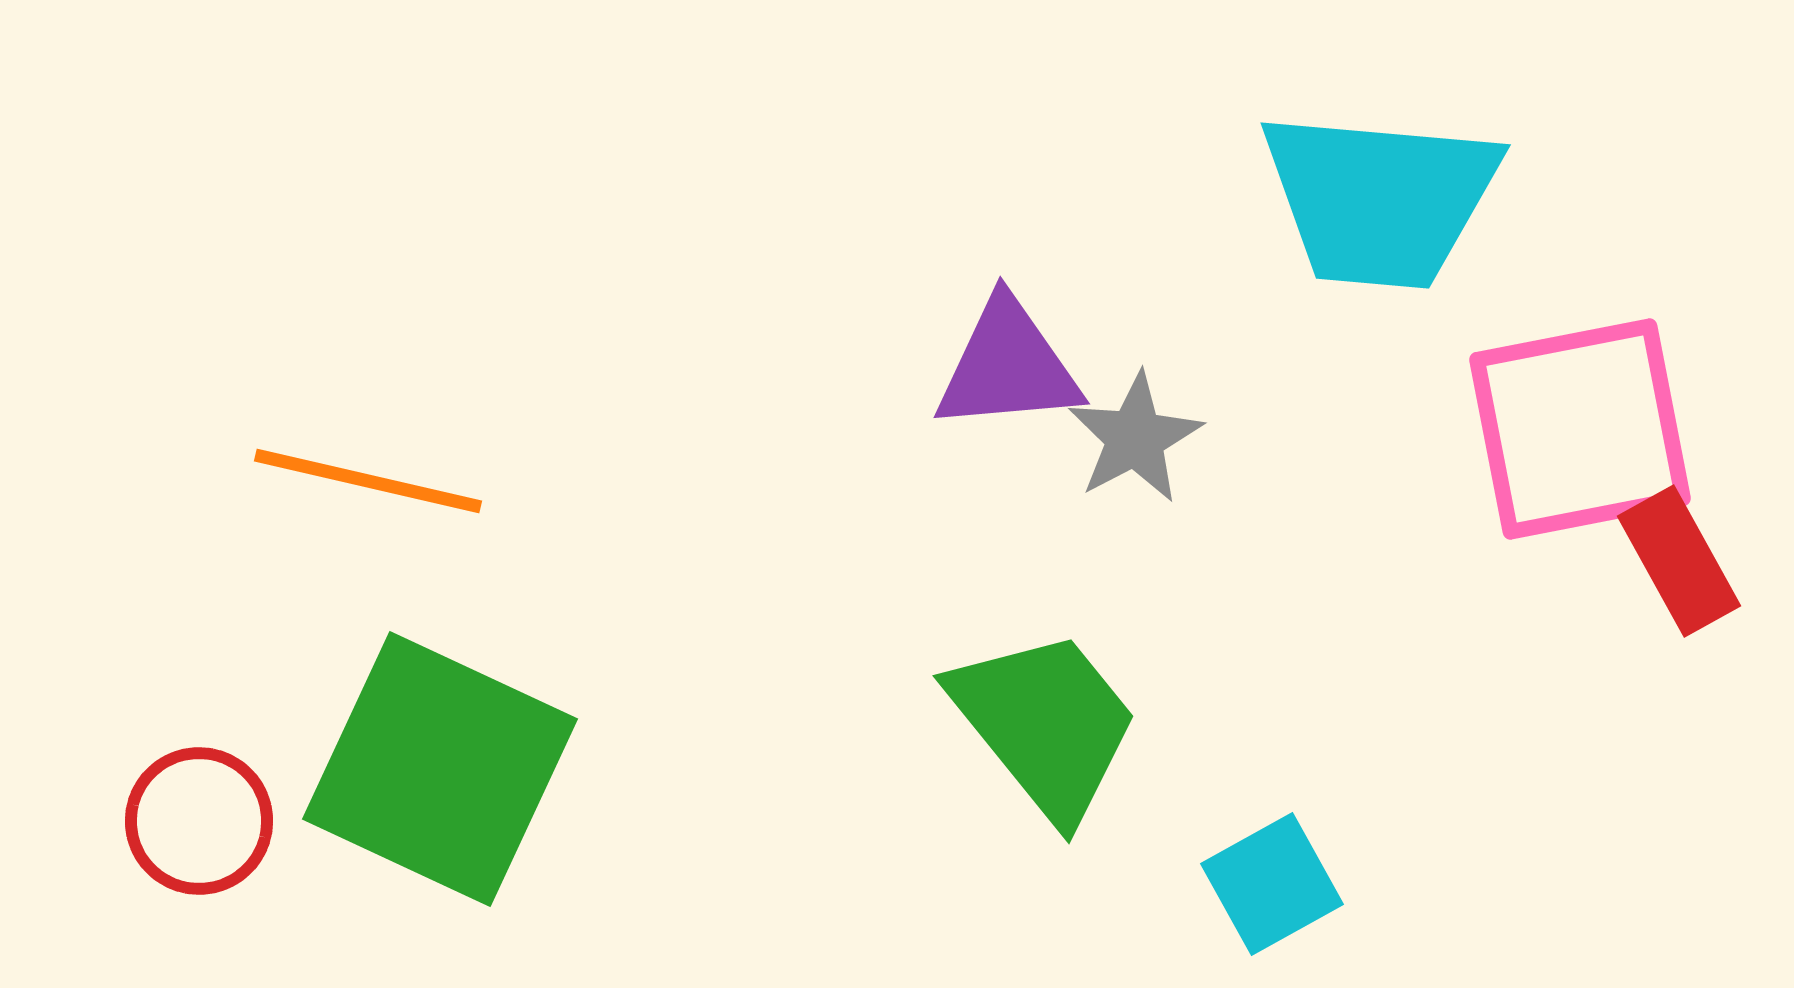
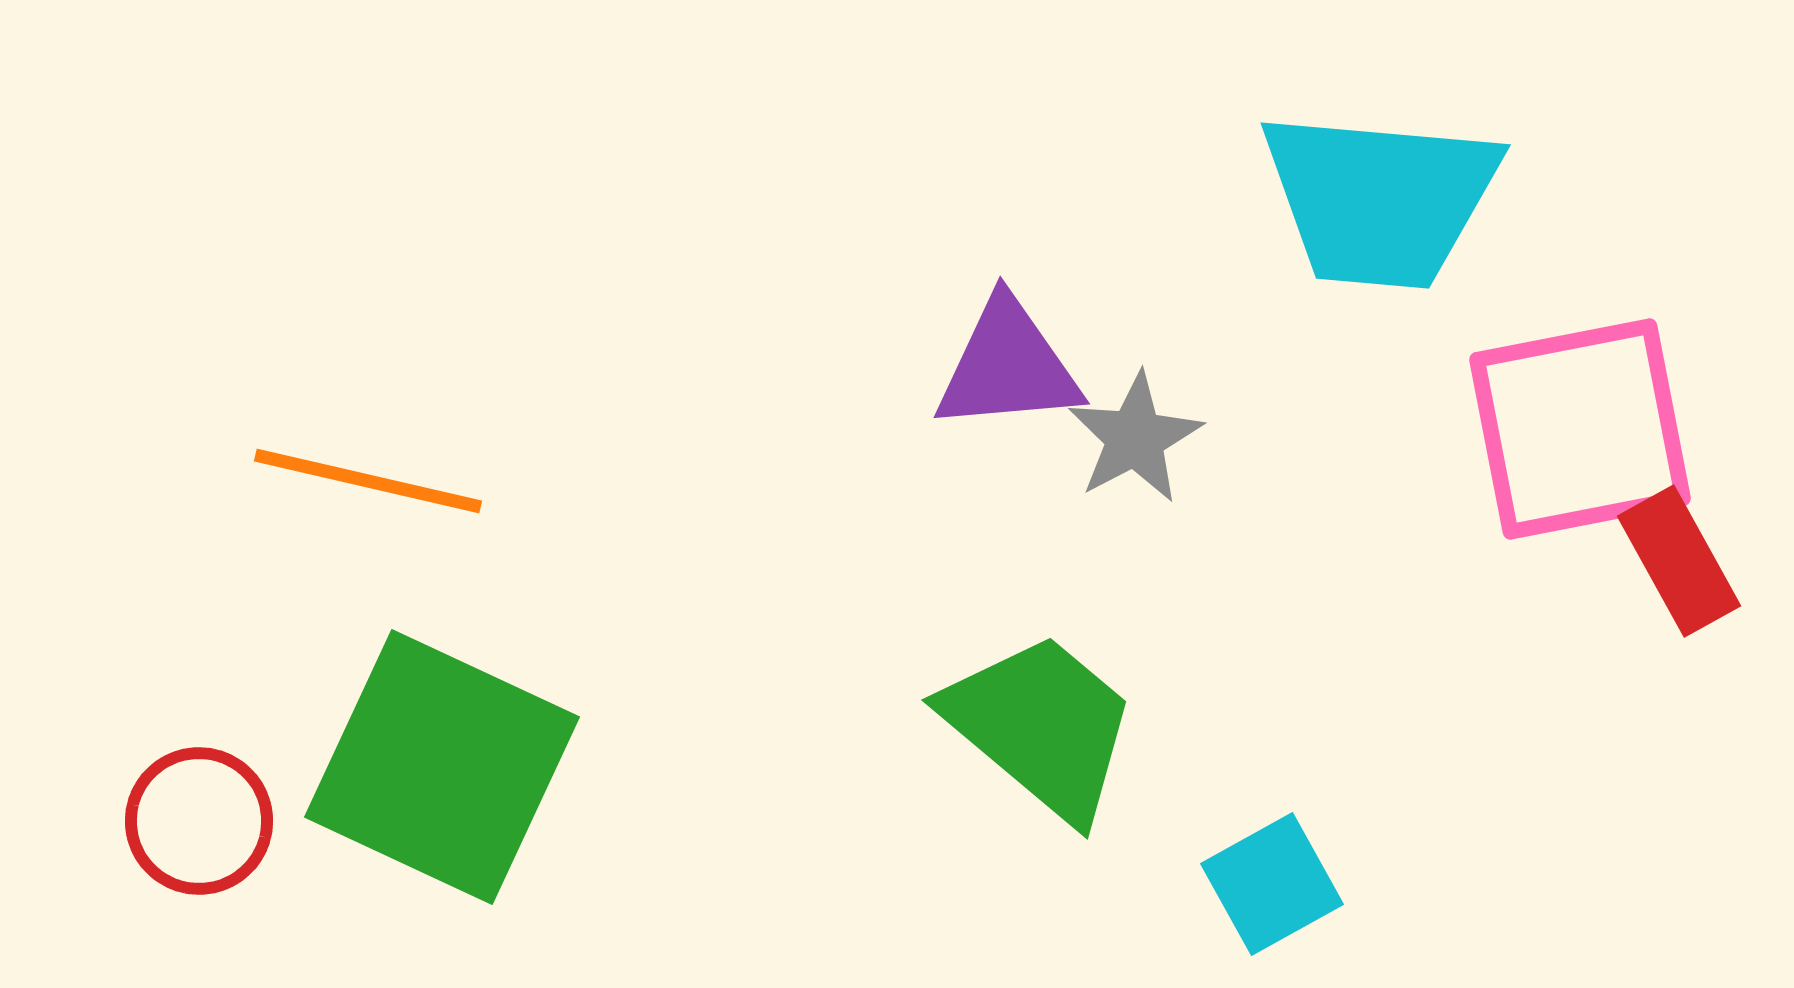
green trapezoid: moved 4 px left, 2 px down; rotated 11 degrees counterclockwise
green square: moved 2 px right, 2 px up
